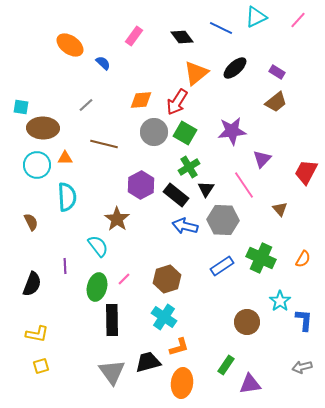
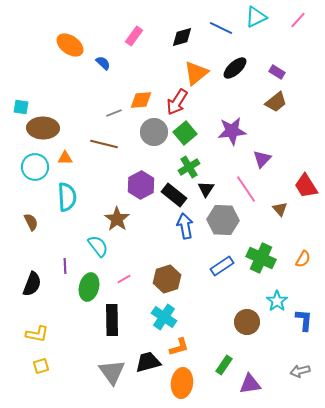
black diamond at (182, 37): rotated 70 degrees counterclockwise
gray line at (86, 105): moved 28 px right, 8 px down; rotated 21 degrees clockwise
green square at (185, 133): rotated 20 degrees clockwise
cyan circle at (37, 165): moved 2 px left, 2 px down
red trapezoid at (306, 172): moved 14 px down; rotated 60 degrees counterclockwise
pink line at (244, 185): moved 2 px right, 4 px down
black rectangle at (176, 195): moved 2 px left
blue arrow at (185, 226): rotated 65 degrees clockwise
pink line at (124, 279): rotated 16 degrees clockwise
green ellipse at (97, 287): moved 8 px left
cyan star at (280, 301): moved 3 px left
green rectangle at (226, 365): moved 2 px left
gray arrow at (302, 367): moved 2 px left, 4 px down
